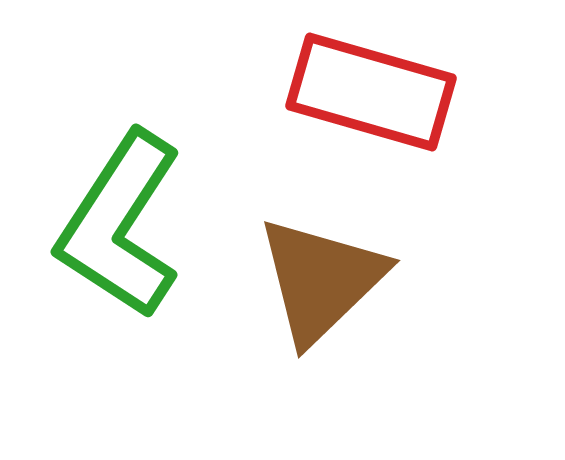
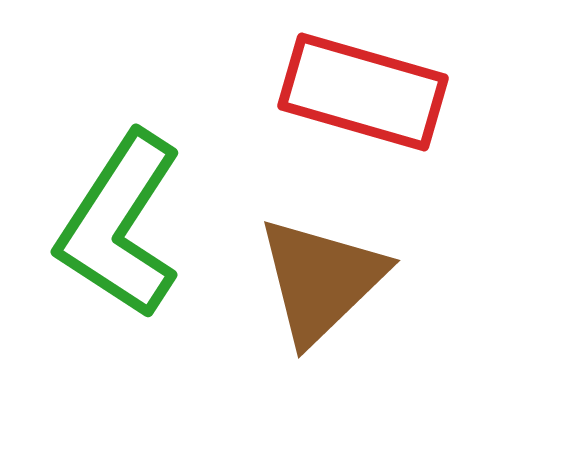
red rectangle: moved 8 px left
